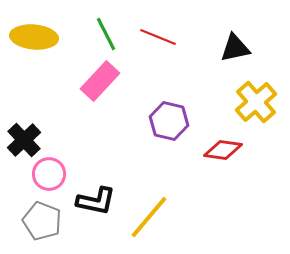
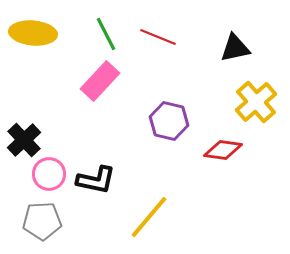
yellow ellipse: moved 1 px left, 4 px up
black L-shape: moved 21 px up
gray pentagon: rotated 24 degrees counterclockwise
